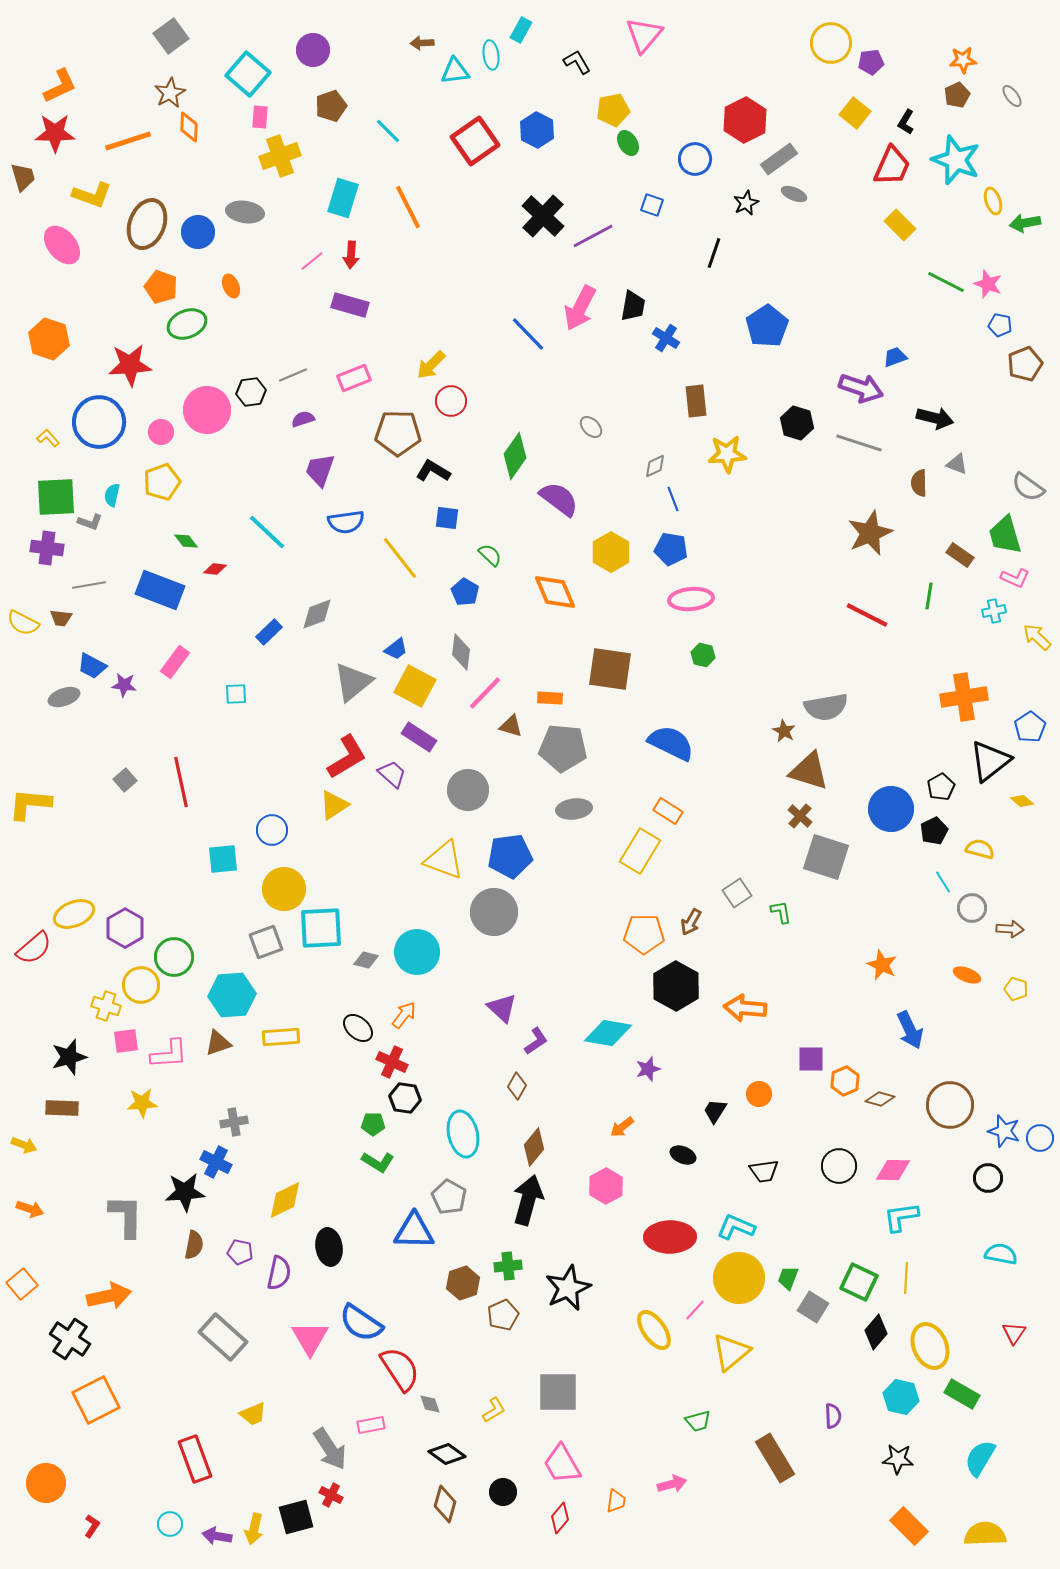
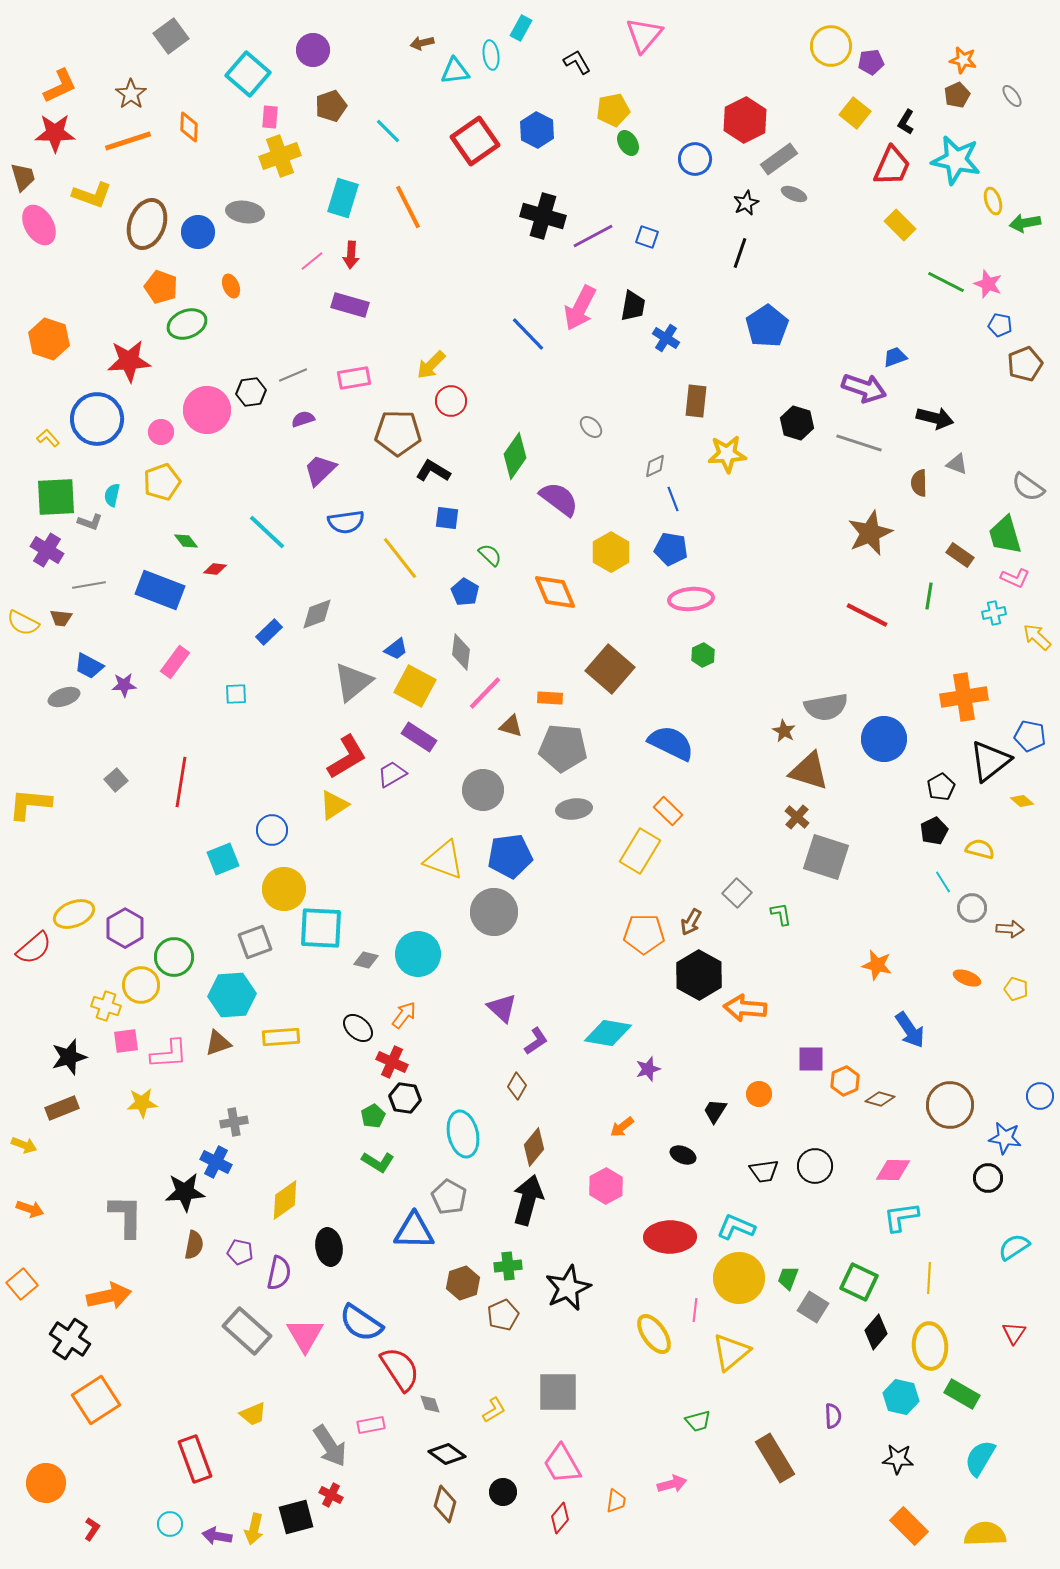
cyan rectangle at (521, 30): moved 2 px up
brown arrow at (422, 43): rotated 10 degrees counterclockwise
yellow circle at (831, 43): moved 3 px down
orange star at (963, 60): rotated 16 degrees clockwise
brown star at (170, 93): moved 39 px left, 1 px down; rotated 8 degrees counterclockwise
pink rectangle at (260, 117): moved 10 px right
cyan star at (956, 160): rotated 9 degrees counterclockwise
blue square at (652, 205): moved 5 px left, 32 px down
black cross at (543, 216): rotated 27 degrees counterclockwise
pink ellipse at (62, 245): moved 23 px left, 20 px up; rotated 9 degrees clockwise
black line at (714, 253): moved 26 px right
red star at (130, 365): moved 1 px left, 4 px up
pink rectangle at (354, 378): rotated 12 degrees clockwise
purple arrow at (861, 388): moved 3 px right
brown rectangle at (696, 401): rotated 12 degrees clockwise
blue circle at (99, 422): moved 2 px left, 3 px up
purple trapezoid at (320, 470): rotated 27 degrees clockwise
purple cross at (47, 548): moved 2 px down; rotated 24 degrees clockwise
cyan cross at (994, 611): moved 2 px down
green hexagon at (703, 655): rotated 20 degrees clockwise
blue trapezoid at (92, 666): moved 3 px left
brown square at (610, 669): rotated 33 degrees clockwise
purple star at (124, 685): rotated 10 degrees counterclockwise
blue pentagon at (1030, 727): moved 9 px down; rotated 28 degrees counterclockwise
purple trapezoid at (392, 774): rotated 72 degrees counterclockwise
gray square at (125, 780): moved 9 px left
red line at (181, 782): rotated 21 degrees clockwise
gray circle at (468, 790): moved 15 px right
blue circle at (891, 809): moved 7 px left, 70 px up
orange rectangle at (668, 811): rotated 12 degrees clockwise
brown cross at (800, 816): moved 3 px left, 1 px down
cyan square at (223, 859): rotated 16 degrees counterclockwise
gray square at (737, 893): rotated 12 degrees counterclockwise
green L-shape at (781, 912): moved 2 px down
cyan square at (321, 928): rotated 6 degrees clockwise
gray square at (266, 942): moved 11 px left
cyan circle at (417, 952): moved 1 px right, 2 px down
orange star at (882, 965): moved 5 px left; rotated 12 degrees counterclockwise
orange ellipse at (967, 975): moved 3 px down
black hexagon at (676, 986): moved 23 px right, 11 px up
blue arrow at (910, 1030): rotated 9 degrees counterclockwise
brown rectangle at (62, 1108): rotated 24 degrees counterclockwise
green pentagon at (373, 1124): moved 8 px up; rotated 30 degrees counterclockwise
blue star at (1004, 1131): moved 1 px right, 7 px down; rotated 8 degrees counterclockwise
blue circle at (1040, 1138): moved 42 px up
black circle at (839, 1166): moved 24 px left
yellow diamond at (285, 1200): rotated 9 degrees counterclockwise
cyan semicircle at (1001, 1254): moved 13 px right, 7 px up; rotated 44 degrees counterclockwise
yellow line at (906, 1278): moved 23 px right
pink line at (695, 1310): rotated 35 degrees counterclockwise
yellow ellipse at (654, 1330): moved 4 px down
gray rectangle at (223, 1337): moved 24 px right, 6 px up
pink triangle at (310, 1338): moved 5 px left, 3 px up
yellow ellipse at (930, 1346): rotated 18 degrees clockwise
orange square at (96, 1400): rotated 6 degrees counterclockwise
gray arrow at (330, 1449): moved 3 px up
red L-shape at (92, 1526): moved 3 px down
